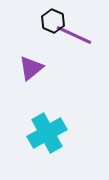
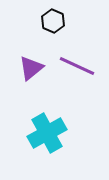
purple line: moved 3 px right, 31 px down
